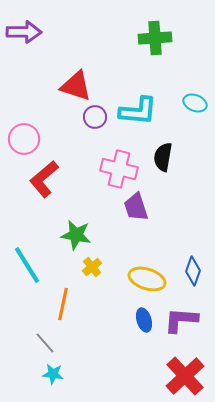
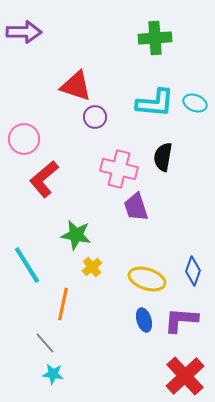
cyan L-shape: moved 17 px right, 8 px up
